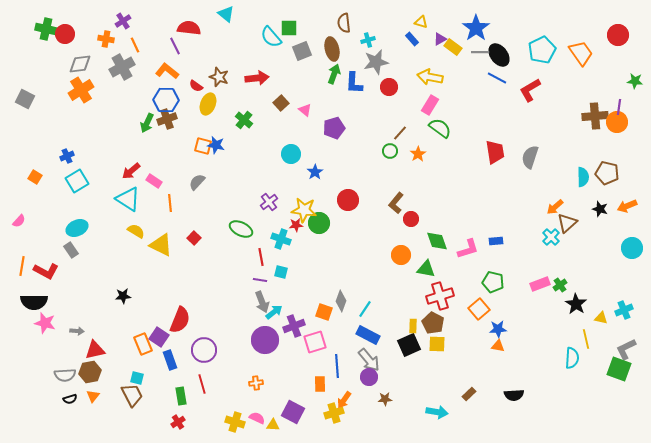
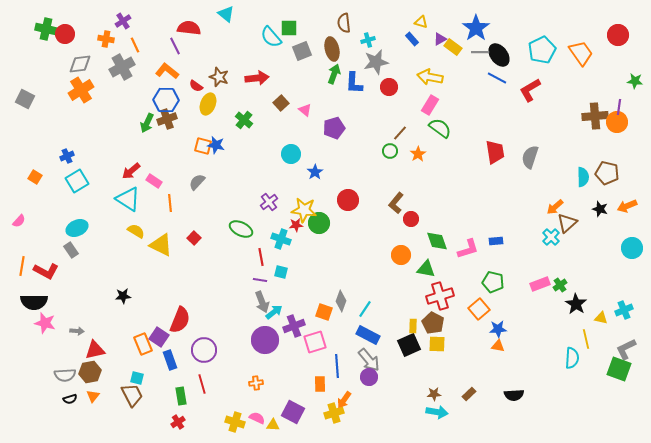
brown star at (385, 399): moved 49 px right, 5 px up
